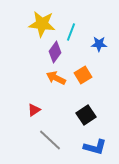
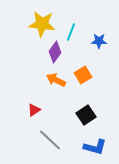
blue star: moved 3 px up
orange arrow: moved 2 px down
